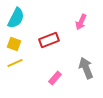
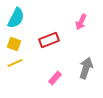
gray arrow: rotated 40 degrees clockwise
